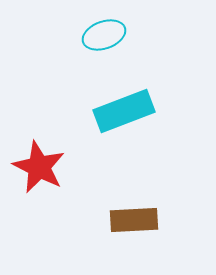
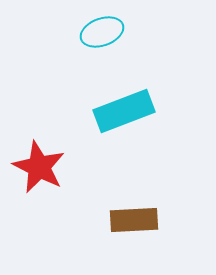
cyan ellipse: moved 2 px left, 3 px up
